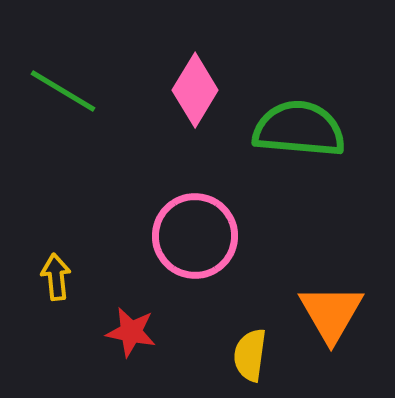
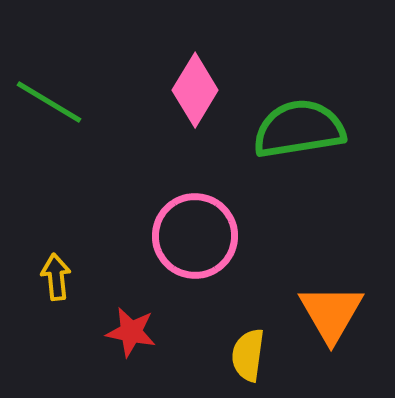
green line: moved 14 px left, 11 px down
green semicircle: rotated 14 degrees counterclockwise
yellow semicircle: moved 2 px left
